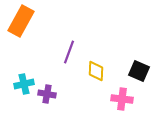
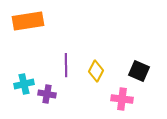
orange rectangle: moved 7 px right; rotated 52 degrees clockwise
purple line: moved 3 px left, 13 px down; rotated 20 degrees counterclockwise
yellow diamond: rotated 25 degrees clockwise
